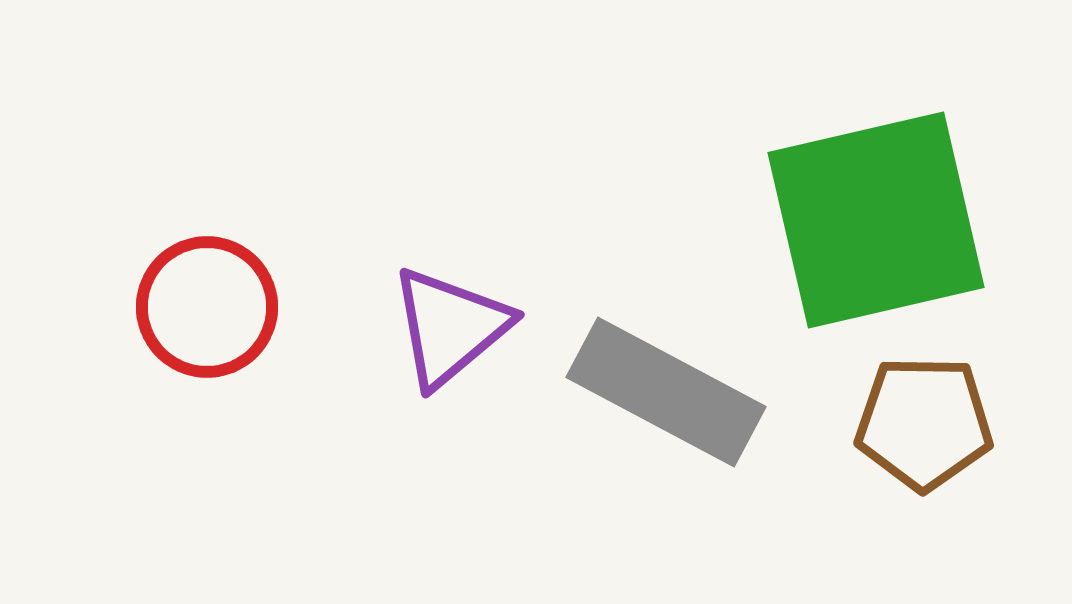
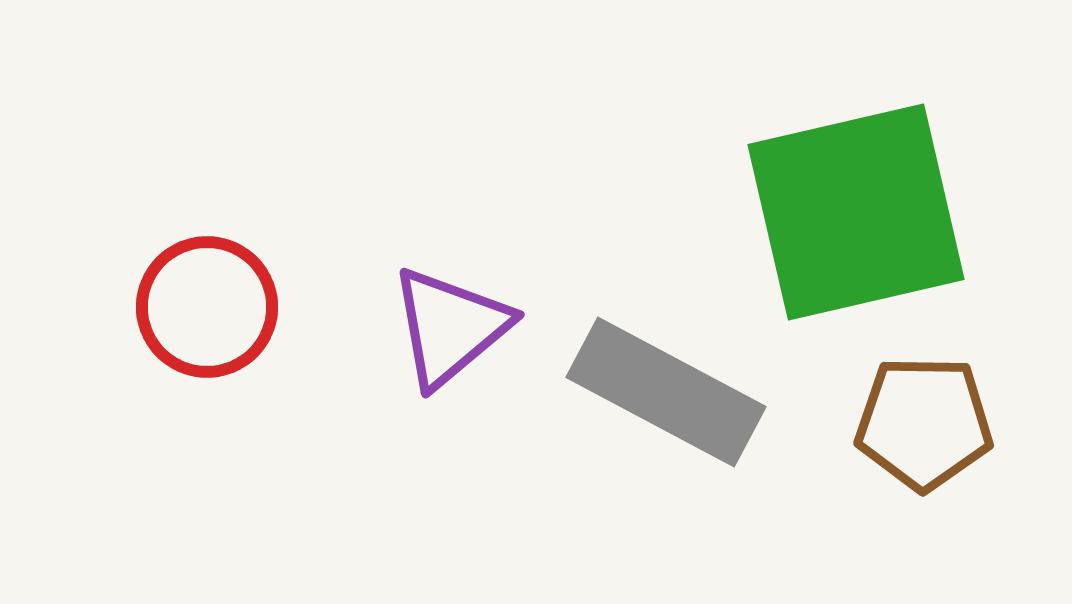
green square: moved 20 px left, 8 px up
